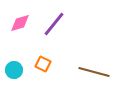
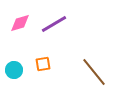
purple line: rotated 20 degrees clockwise
orange square: rotated 35 degrees counterclockwise
brown line: rotated 36 degrees clockwise
